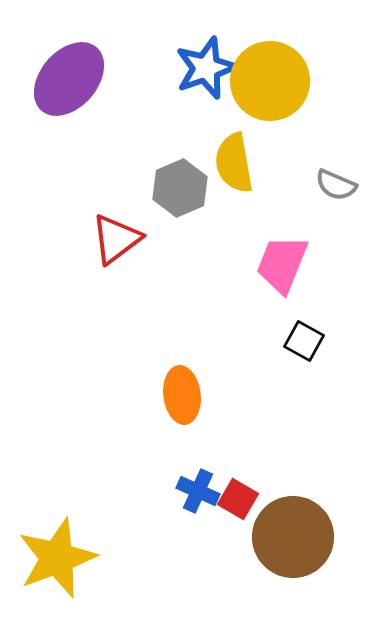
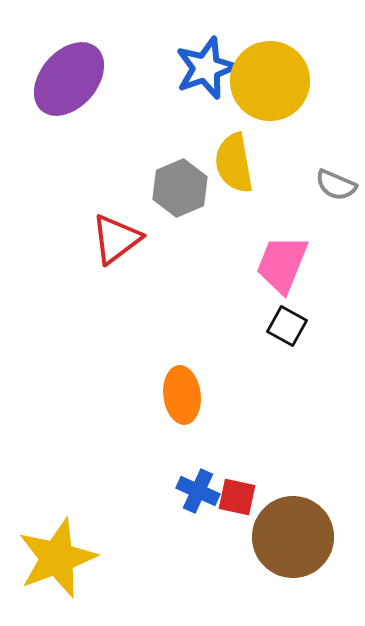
black square: moved 17 px left, 15 px up
red square: moved 1 px left, 2 px up; rotated 18 degrees counterclockwise
